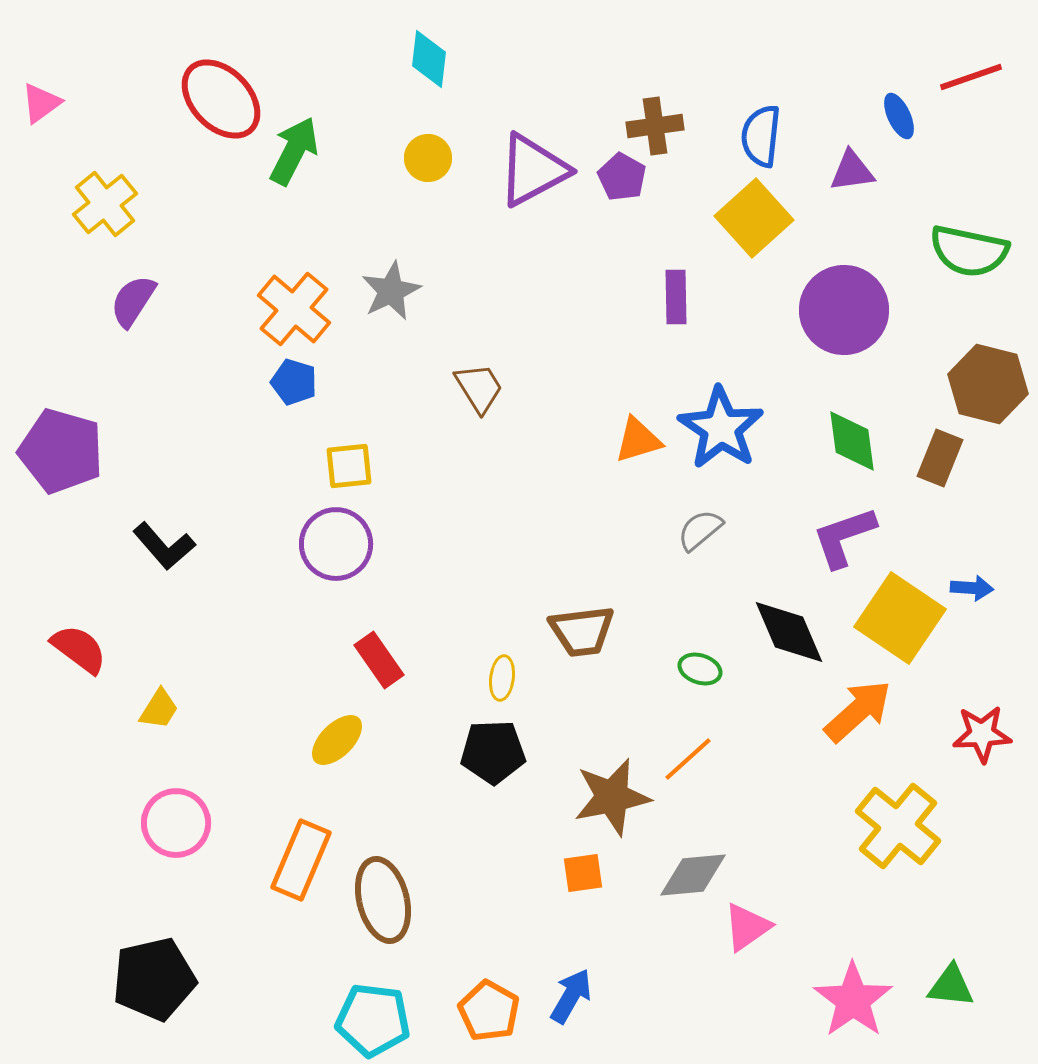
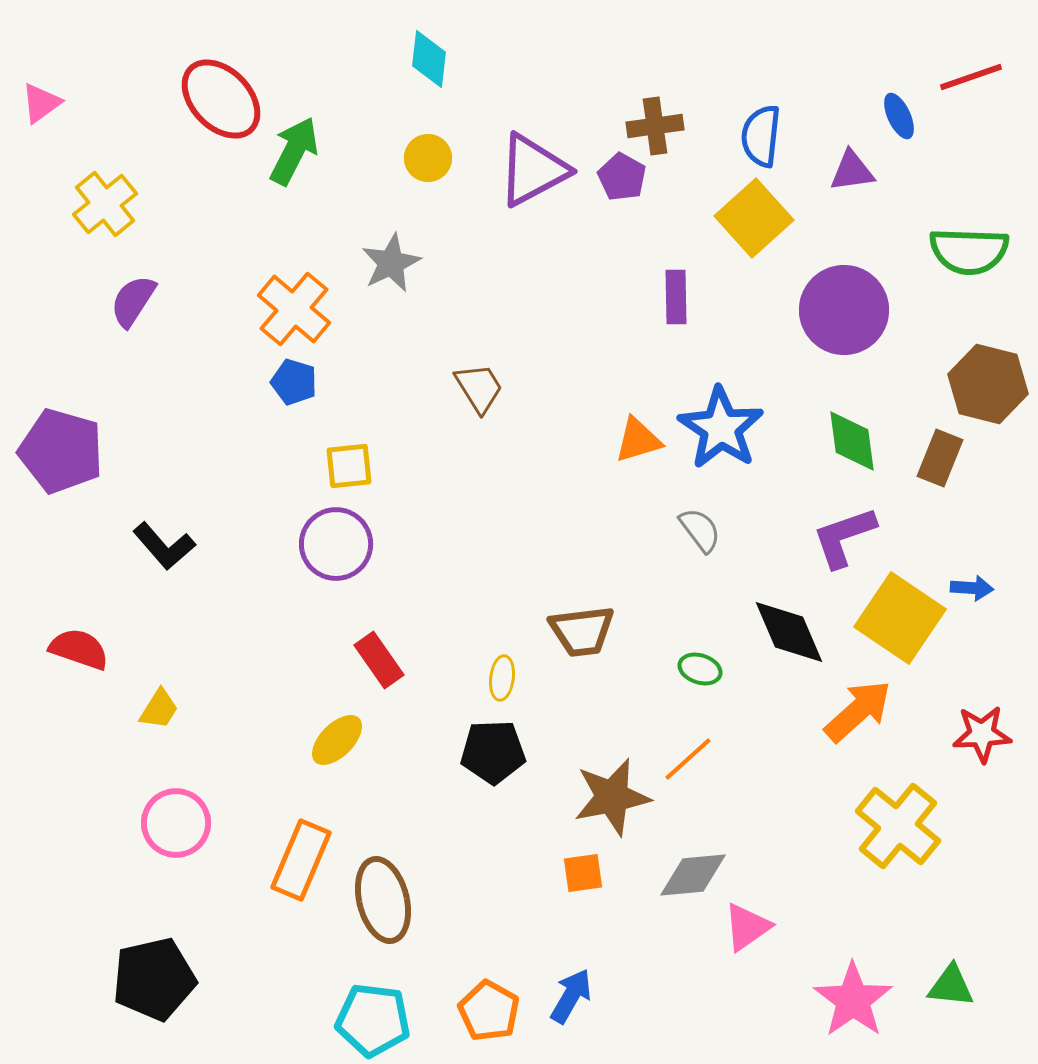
green semicircle at (969, 251): rotated 10 degrees counterclockwise
gray star at (391, 291): moved 28 px up
gray semicircle at (700, 530): rotated 93 degrees clockwise
red semicircle at (79, 649): rotated 18 degrees counterclockwise
